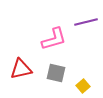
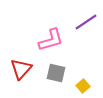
purple line: rotated 20 degrees counterclockwise
pink L-shape: moved 3 px left, 1 px down
red triangle: rotated 35 degrees counterclockwise
